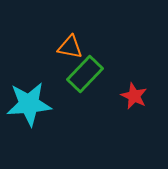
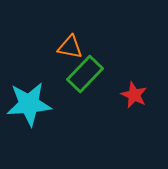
red star: moved 1 px up
